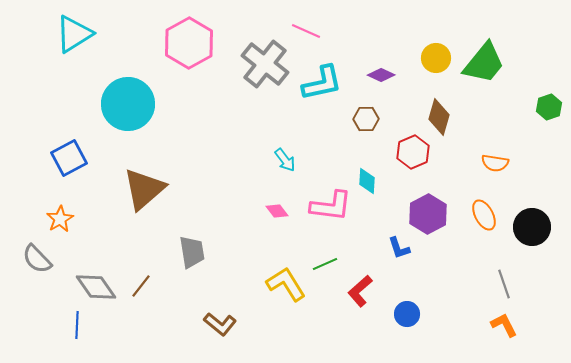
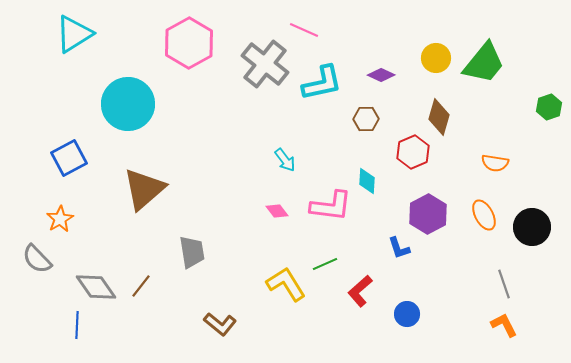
pink line: moved 2 px left, 1 px up
